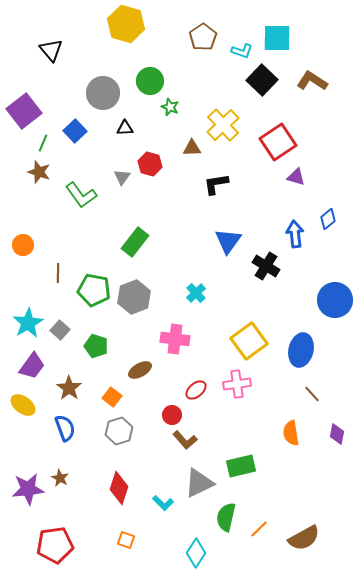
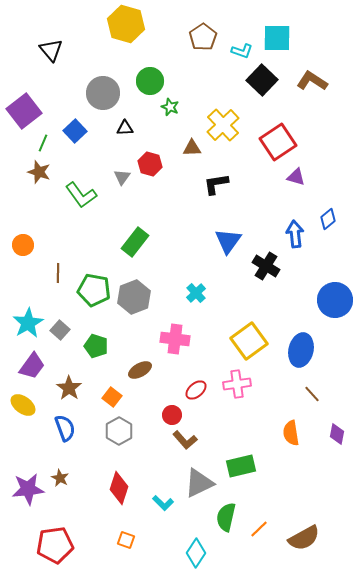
gray hexagon at (119, 431): rotated 12 degrees counterclockwise
